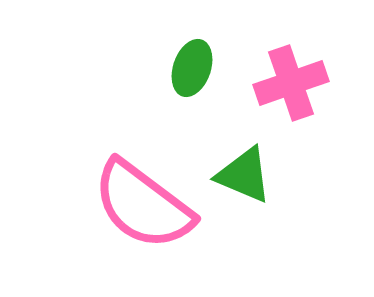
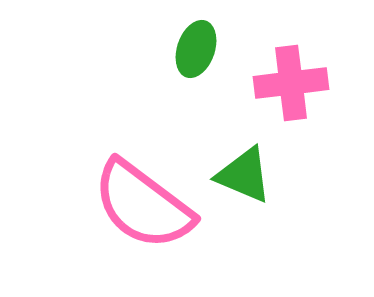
green ellipse: moved 4 px right, 19 px up
pink cross: rotated 12 degrees clockwise
